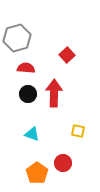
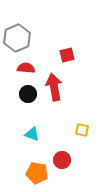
gray hexagon: rotated 8 degrees counterclockwise
red square: rotated 28 degrees clockwise
red arrow: moved 6 px up; rotated 12 degrees counterclockwise
yellow square: moved 4 px right, 1 px up
red circle: moved 1 px left, 3 px up
orange pentagon: rotated 25 degrees counterclockwise
